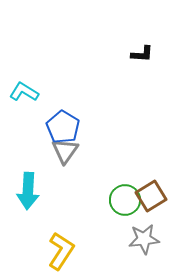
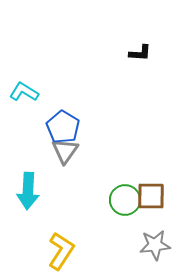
black L-shape: moved 2 px left, 1 px up
brown square: rotated 32 degrees clockwise
gray star: moved 11 px right, 6 px down
